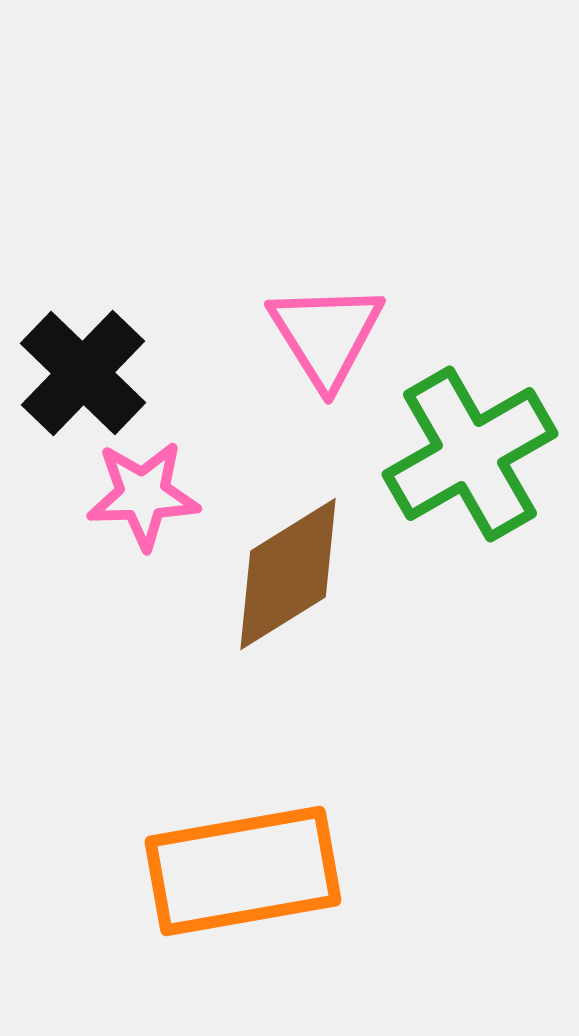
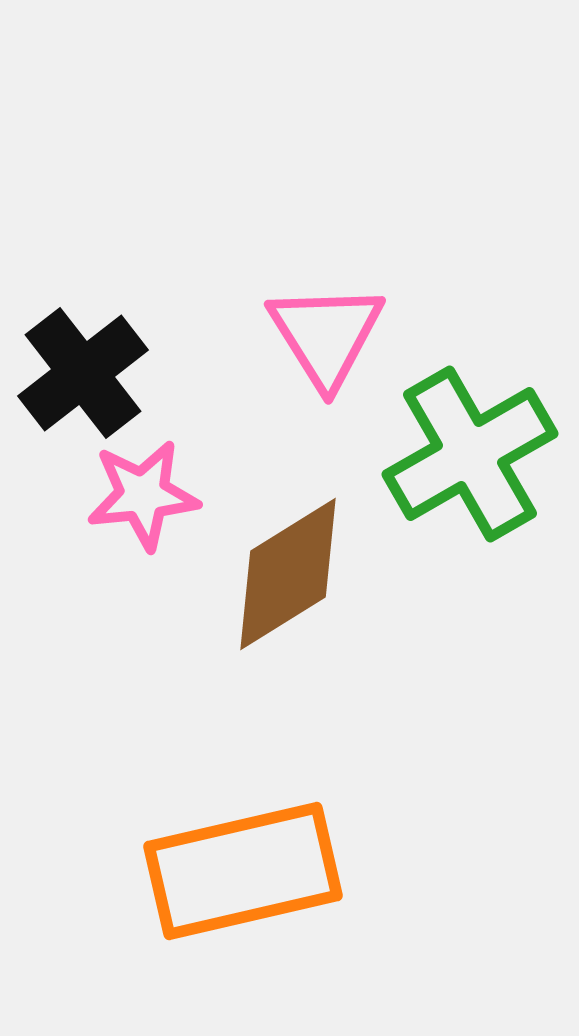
black cross: rotated 8 degrees clockwise
pink star: rotated 4 degrees counterclockwise
orange rectangle: rotated 3 degrees counterclockwise
